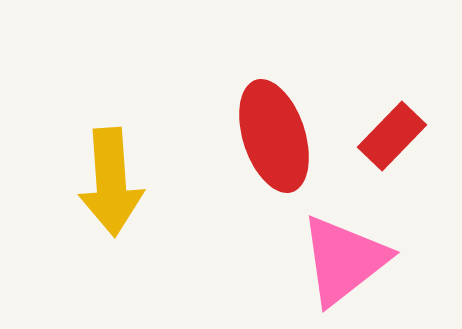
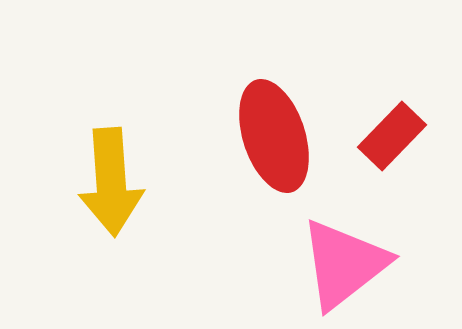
pink triangle: moved 4 px down
